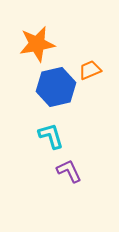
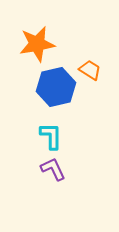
orange trapezoid: rotated 55 degrees clockwise
cyan L-shape: rotated 16 degrees clockwise
purple L-shape: moved 16 px left, 2 px up
